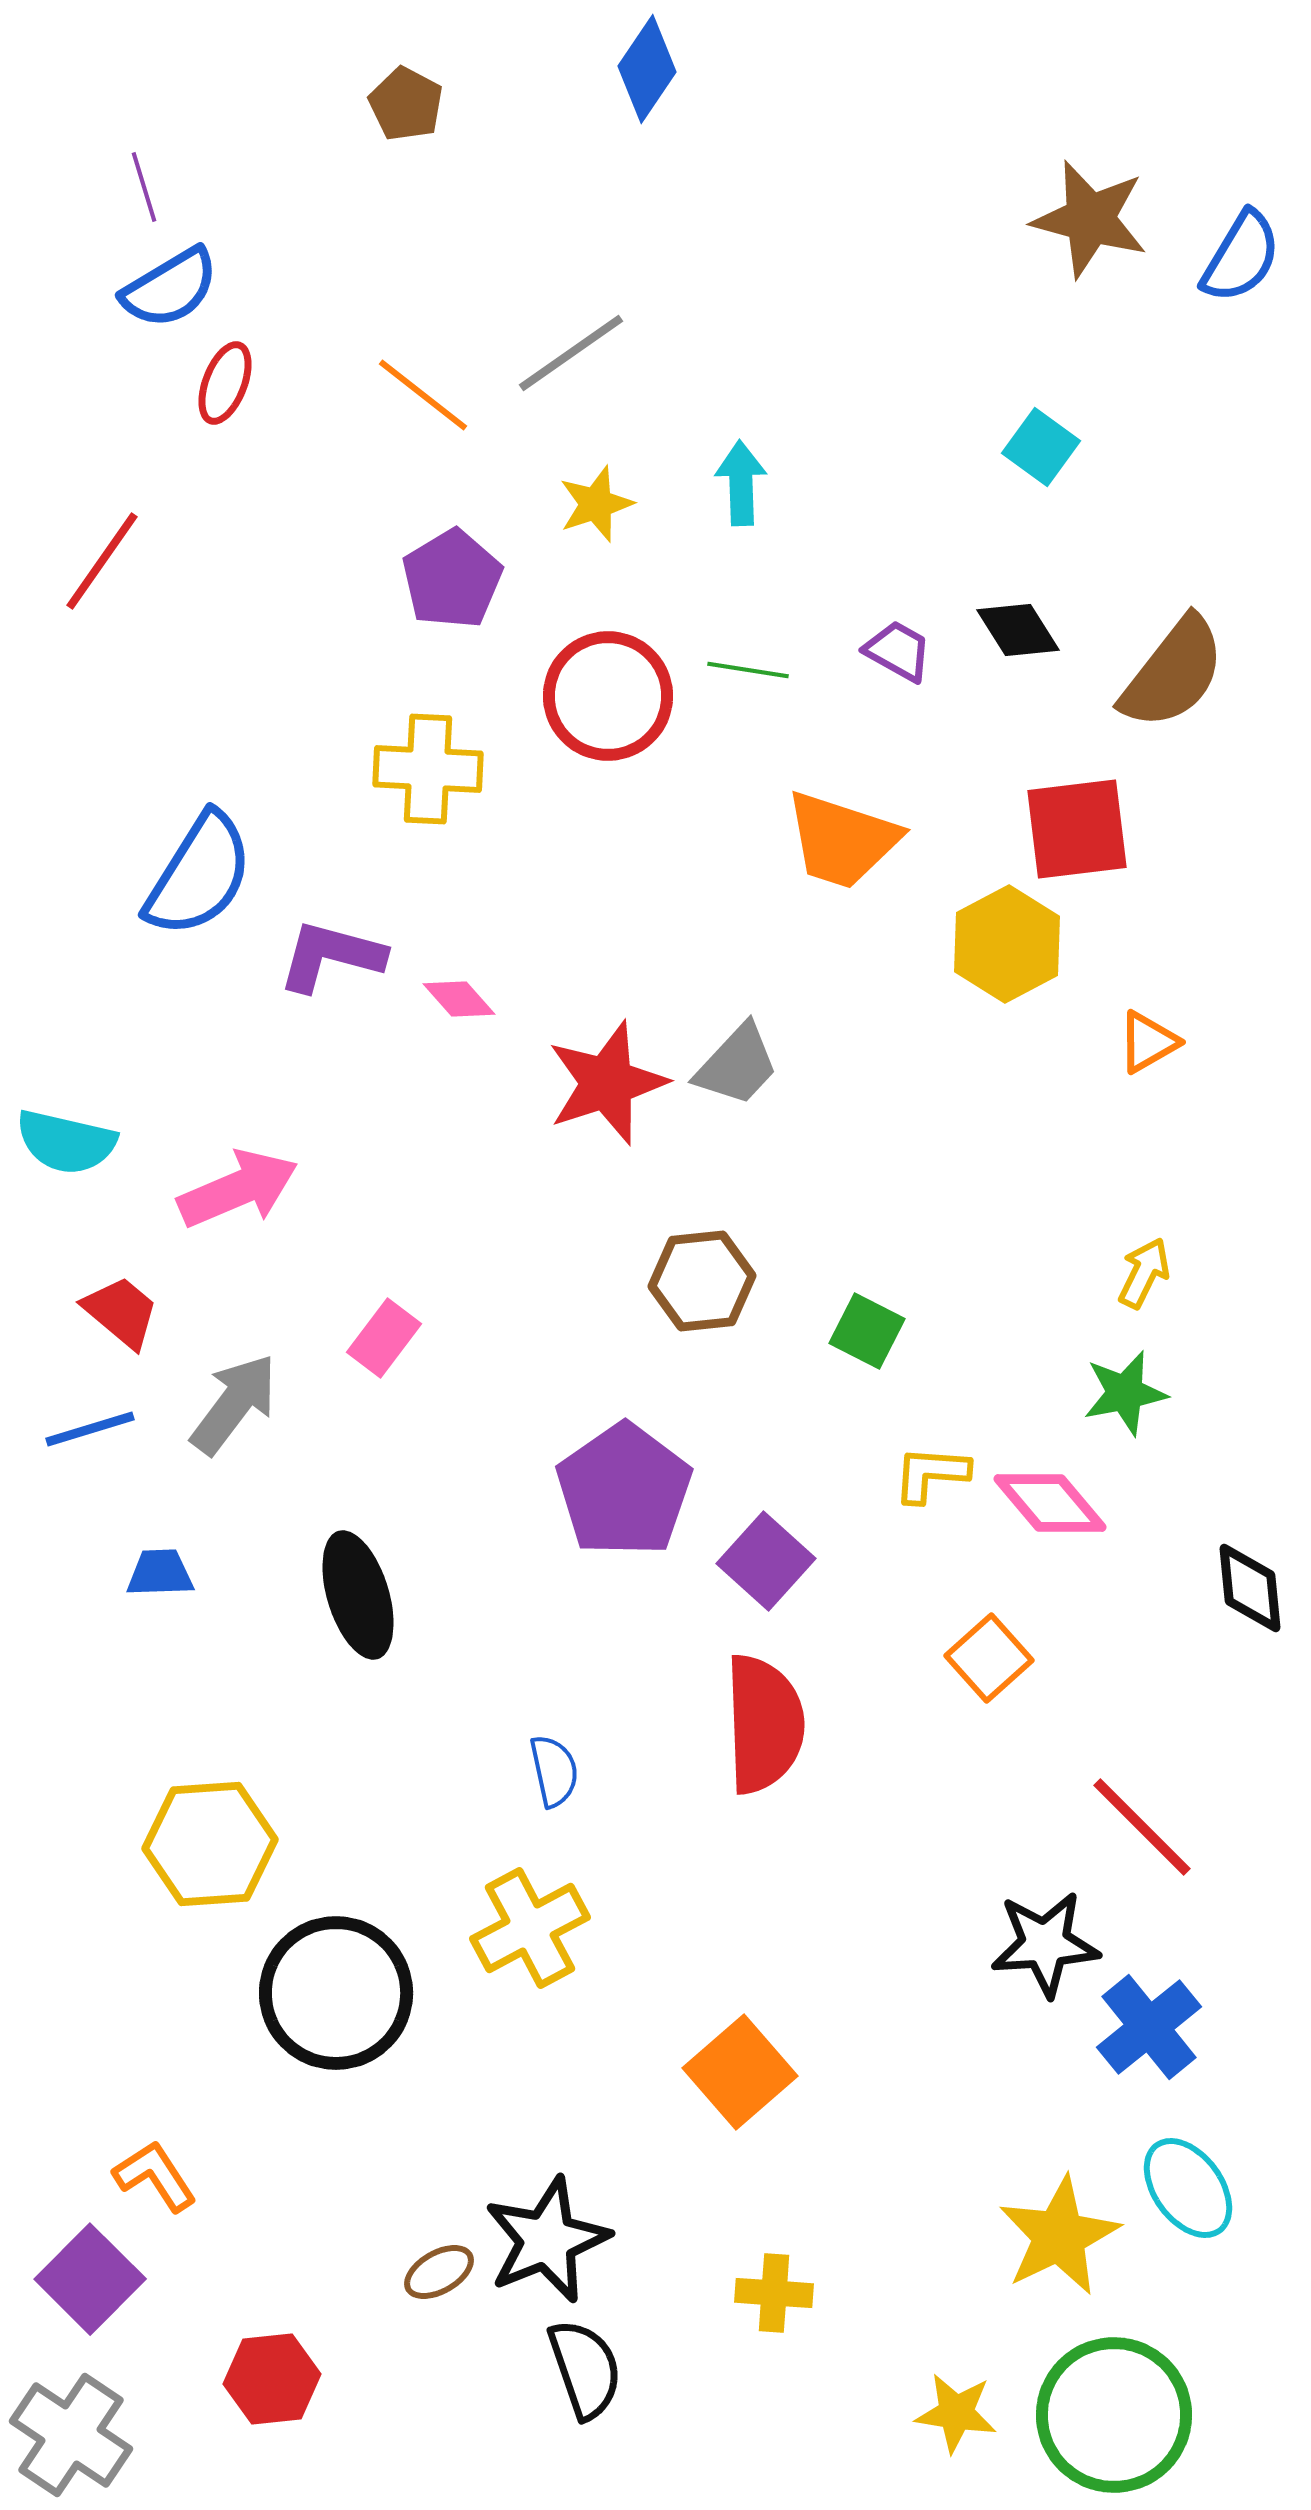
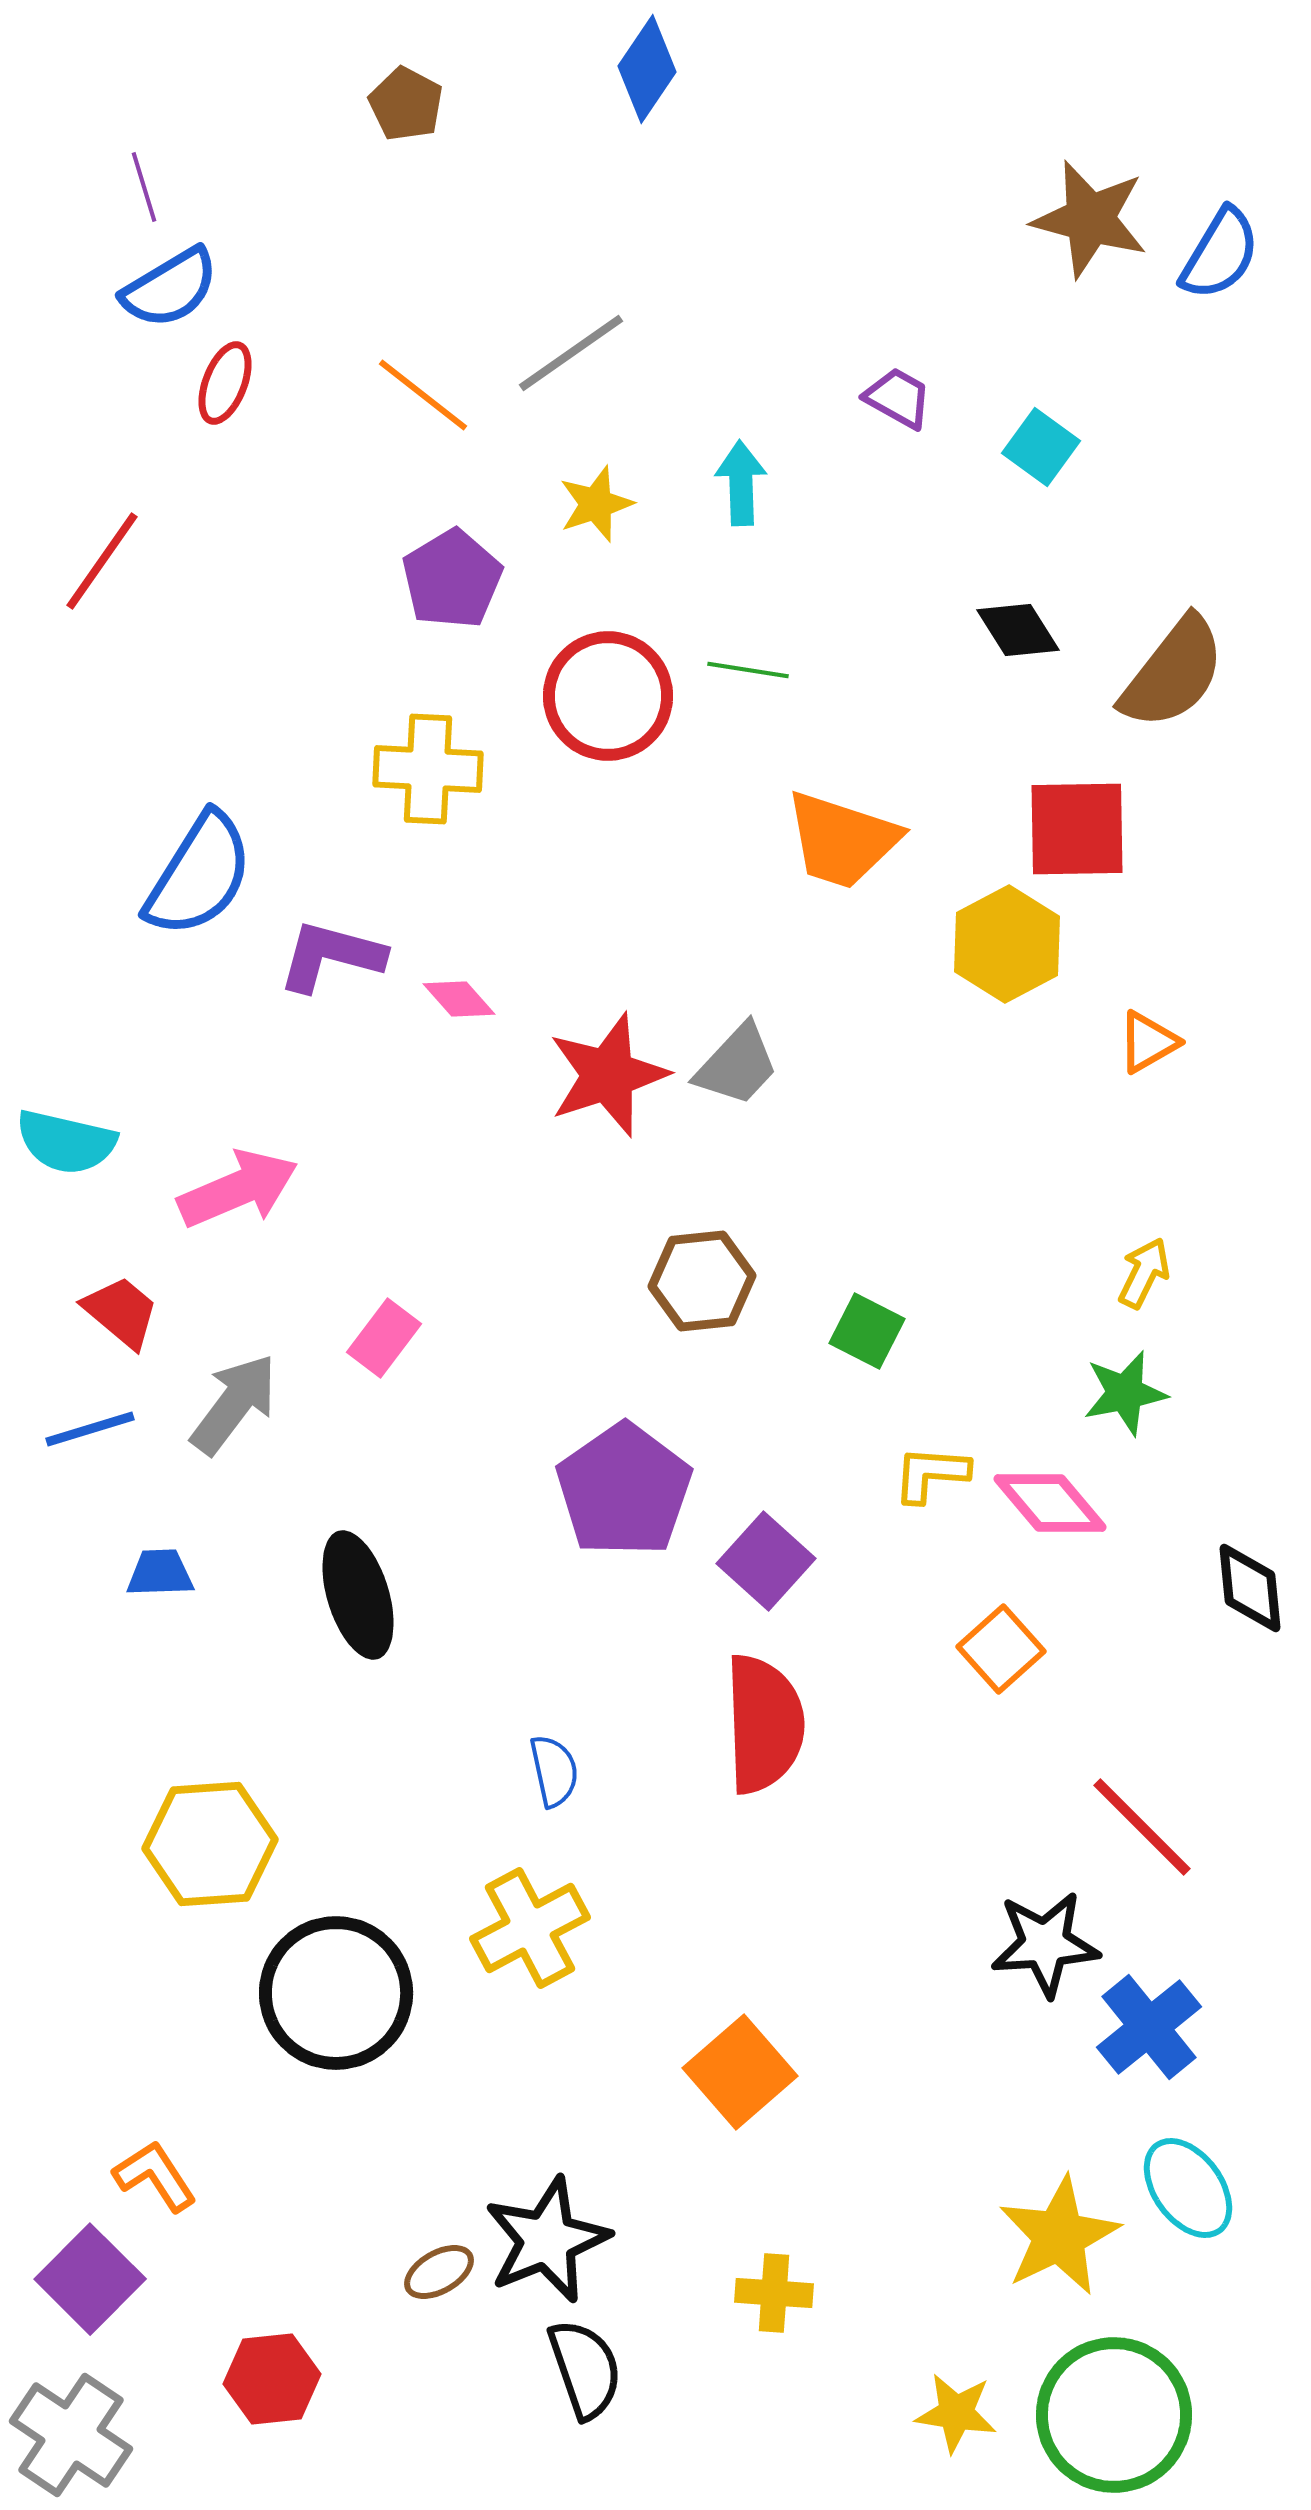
blue semicircle at (1241, 257): moved 21 px left, 3 px up
purple trapezoid at (898, 651): moved 253 px up
red square at (1077, 829): rotated 6 degrees clockwise
red star at (607, 1083): moved 1 px right, 8 px up
orange square at (989, 1658): moved 12 px right, 9 px up
